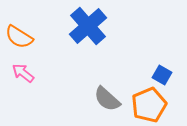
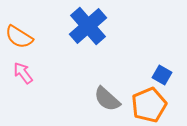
pink arrow: rotated 15 degrees clockwise
